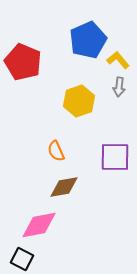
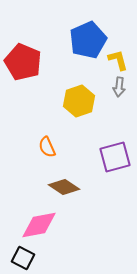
yellow L-shape: rotated 25 degrees clockwise
orange semicircle: moved 9 px left, 4 px up
purple square: rotated 16 degrees counterclockwise
brown diamond: rotated 44 degrees clockwise
black square: moved 1 px right, 1 px up
